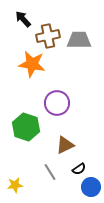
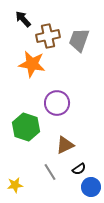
gray trapezoid: rotated 70 degrees counterclockwise
